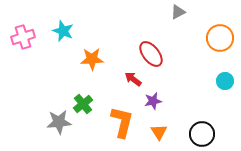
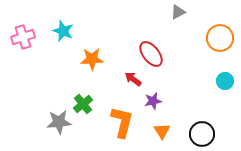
orange triangle: moved 3 px right, 1 px up
